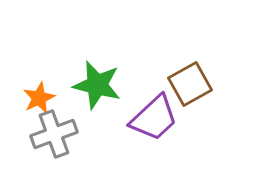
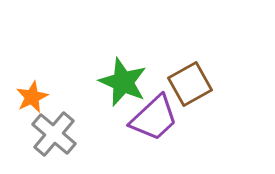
green star: moved 26 px right, 3 px up; rotated 9 degrees clockwise
orange star: moved 7 px left, 1 px up
gray cross: rotated 30 degrees counterclockwise
